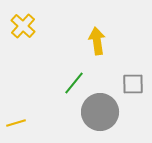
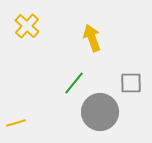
yellow cross: moved 4 px right
yellow arrow: moved 5 px left, 3 px up; rotated 12 degrees counterclockwise
gray square: moved 2 px left, 1 px up
